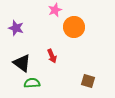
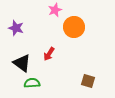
red arrow: moved 3 px left, 2 px up; rotated 56 degrees clockwise
